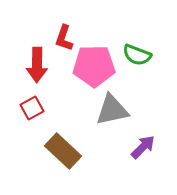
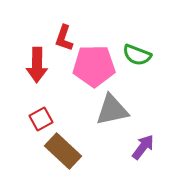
red square: moved 9 px right, 11 px down
purple arrow: rotated 8 degrees counterclockwise
